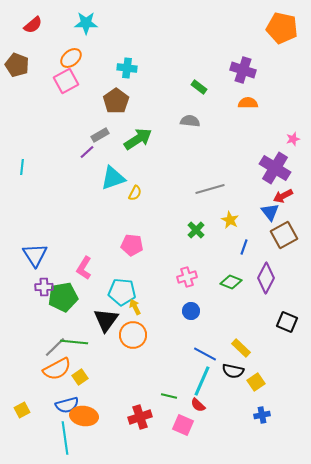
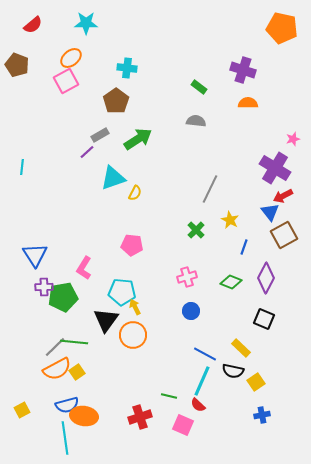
gray semicircle at (190, 121): moved 6 px right
gray line at (210, 189): rotated 48 degrees counterclockwise
black square at (287, 322): moved 23 px left, 3 px up
yellow square at (80, 377): moved 3 px left, 5 px up
